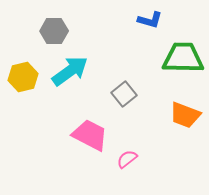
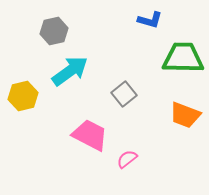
gray hexagon: rotated 12 degrees counterclockwise
yellow hexagon: moved 19 px down
